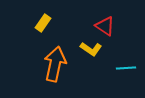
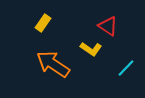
red triangle: moved 3 px right
orange arrow: moved 2 px left; rotated 68 degrees counterclockwise
cyan line: rotated 42 degrees counterclockwise
